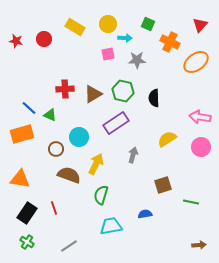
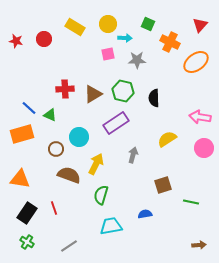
pink circle: moved 3 px right, 1 px down
